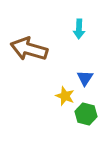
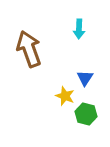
brown arrow: rotated 54 degrees clockwise
